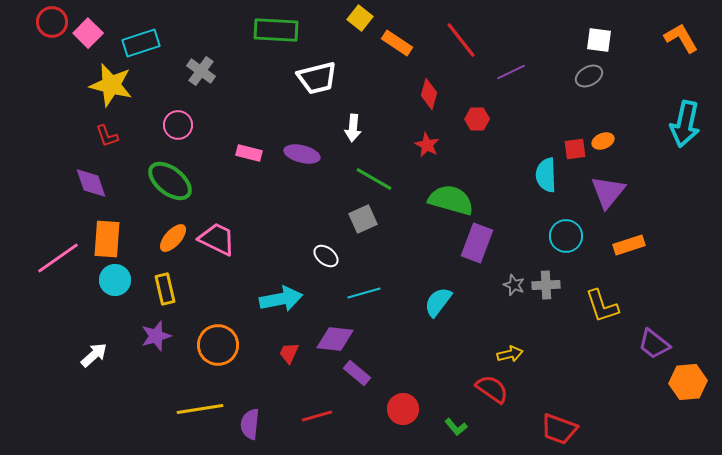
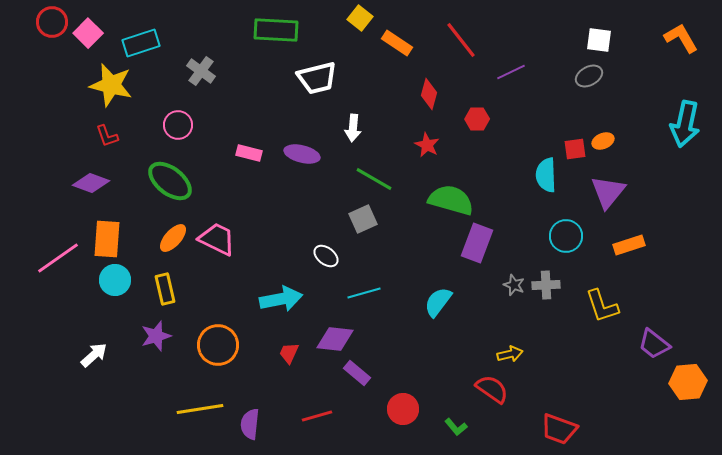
purple diamond at (91, 183): rotated 51 degrees counterclockwise
